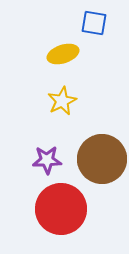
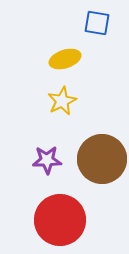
blue square: moved 3 px right
yellow ellipse: moved 2 px right, 5 px down
red circle: moved 1 px left, 11 px down
